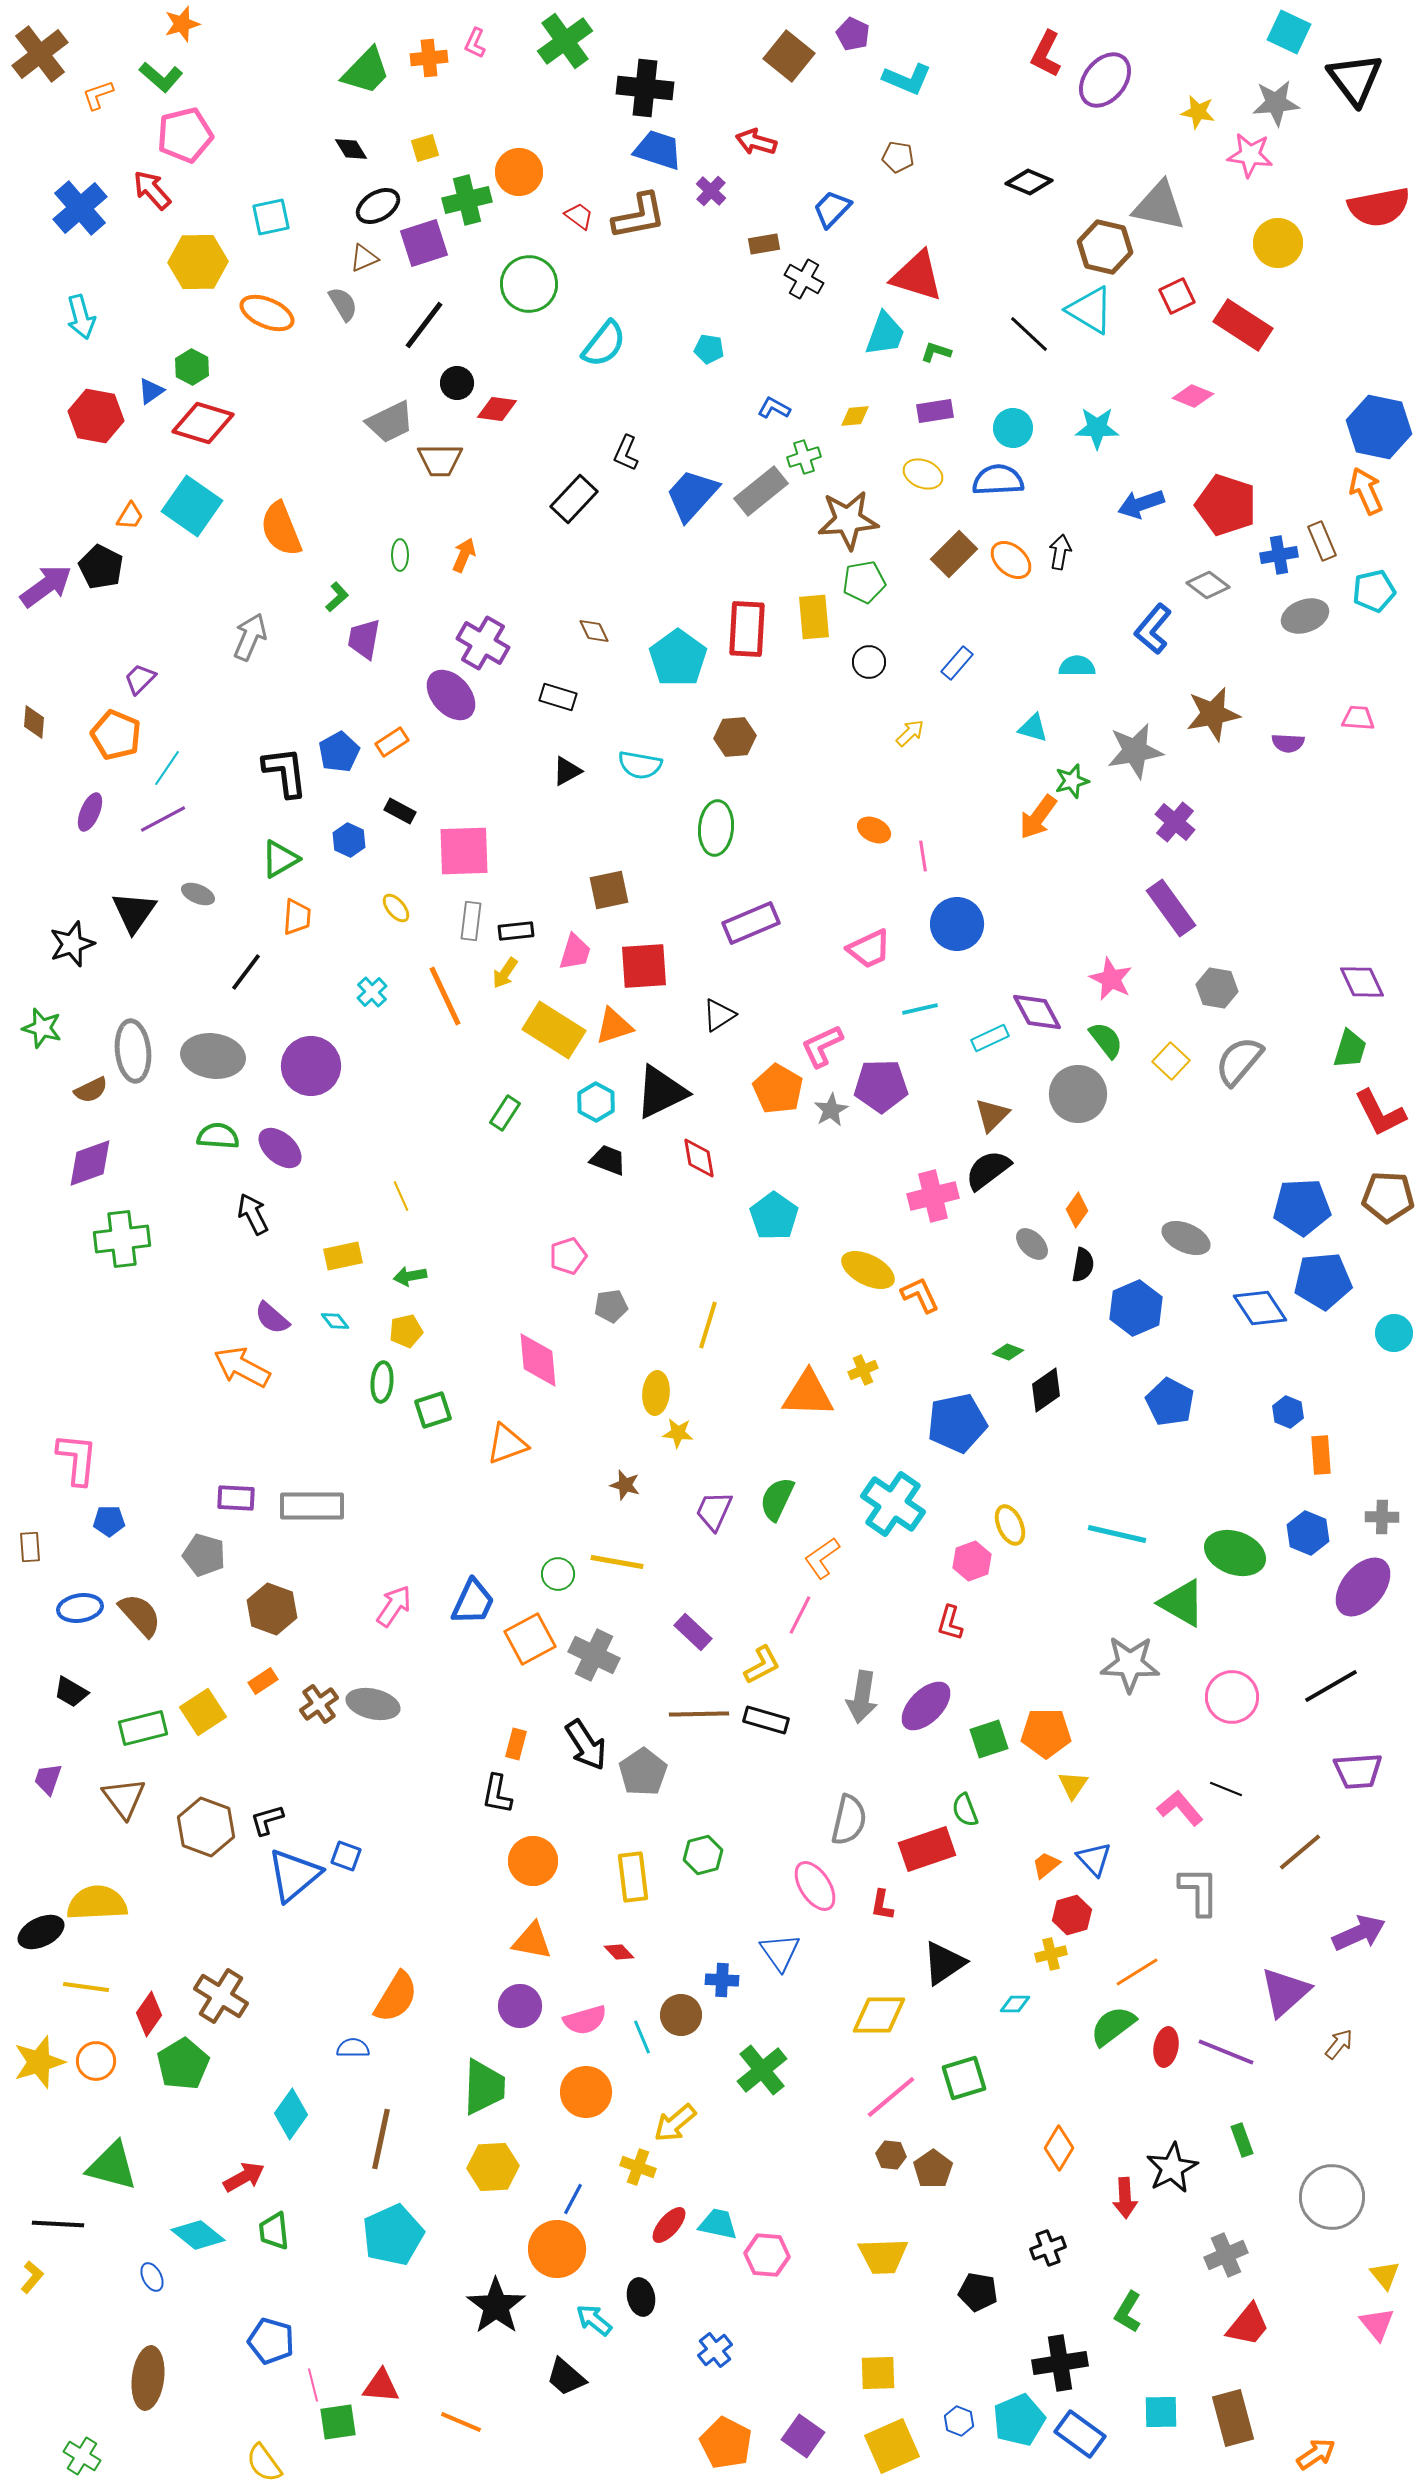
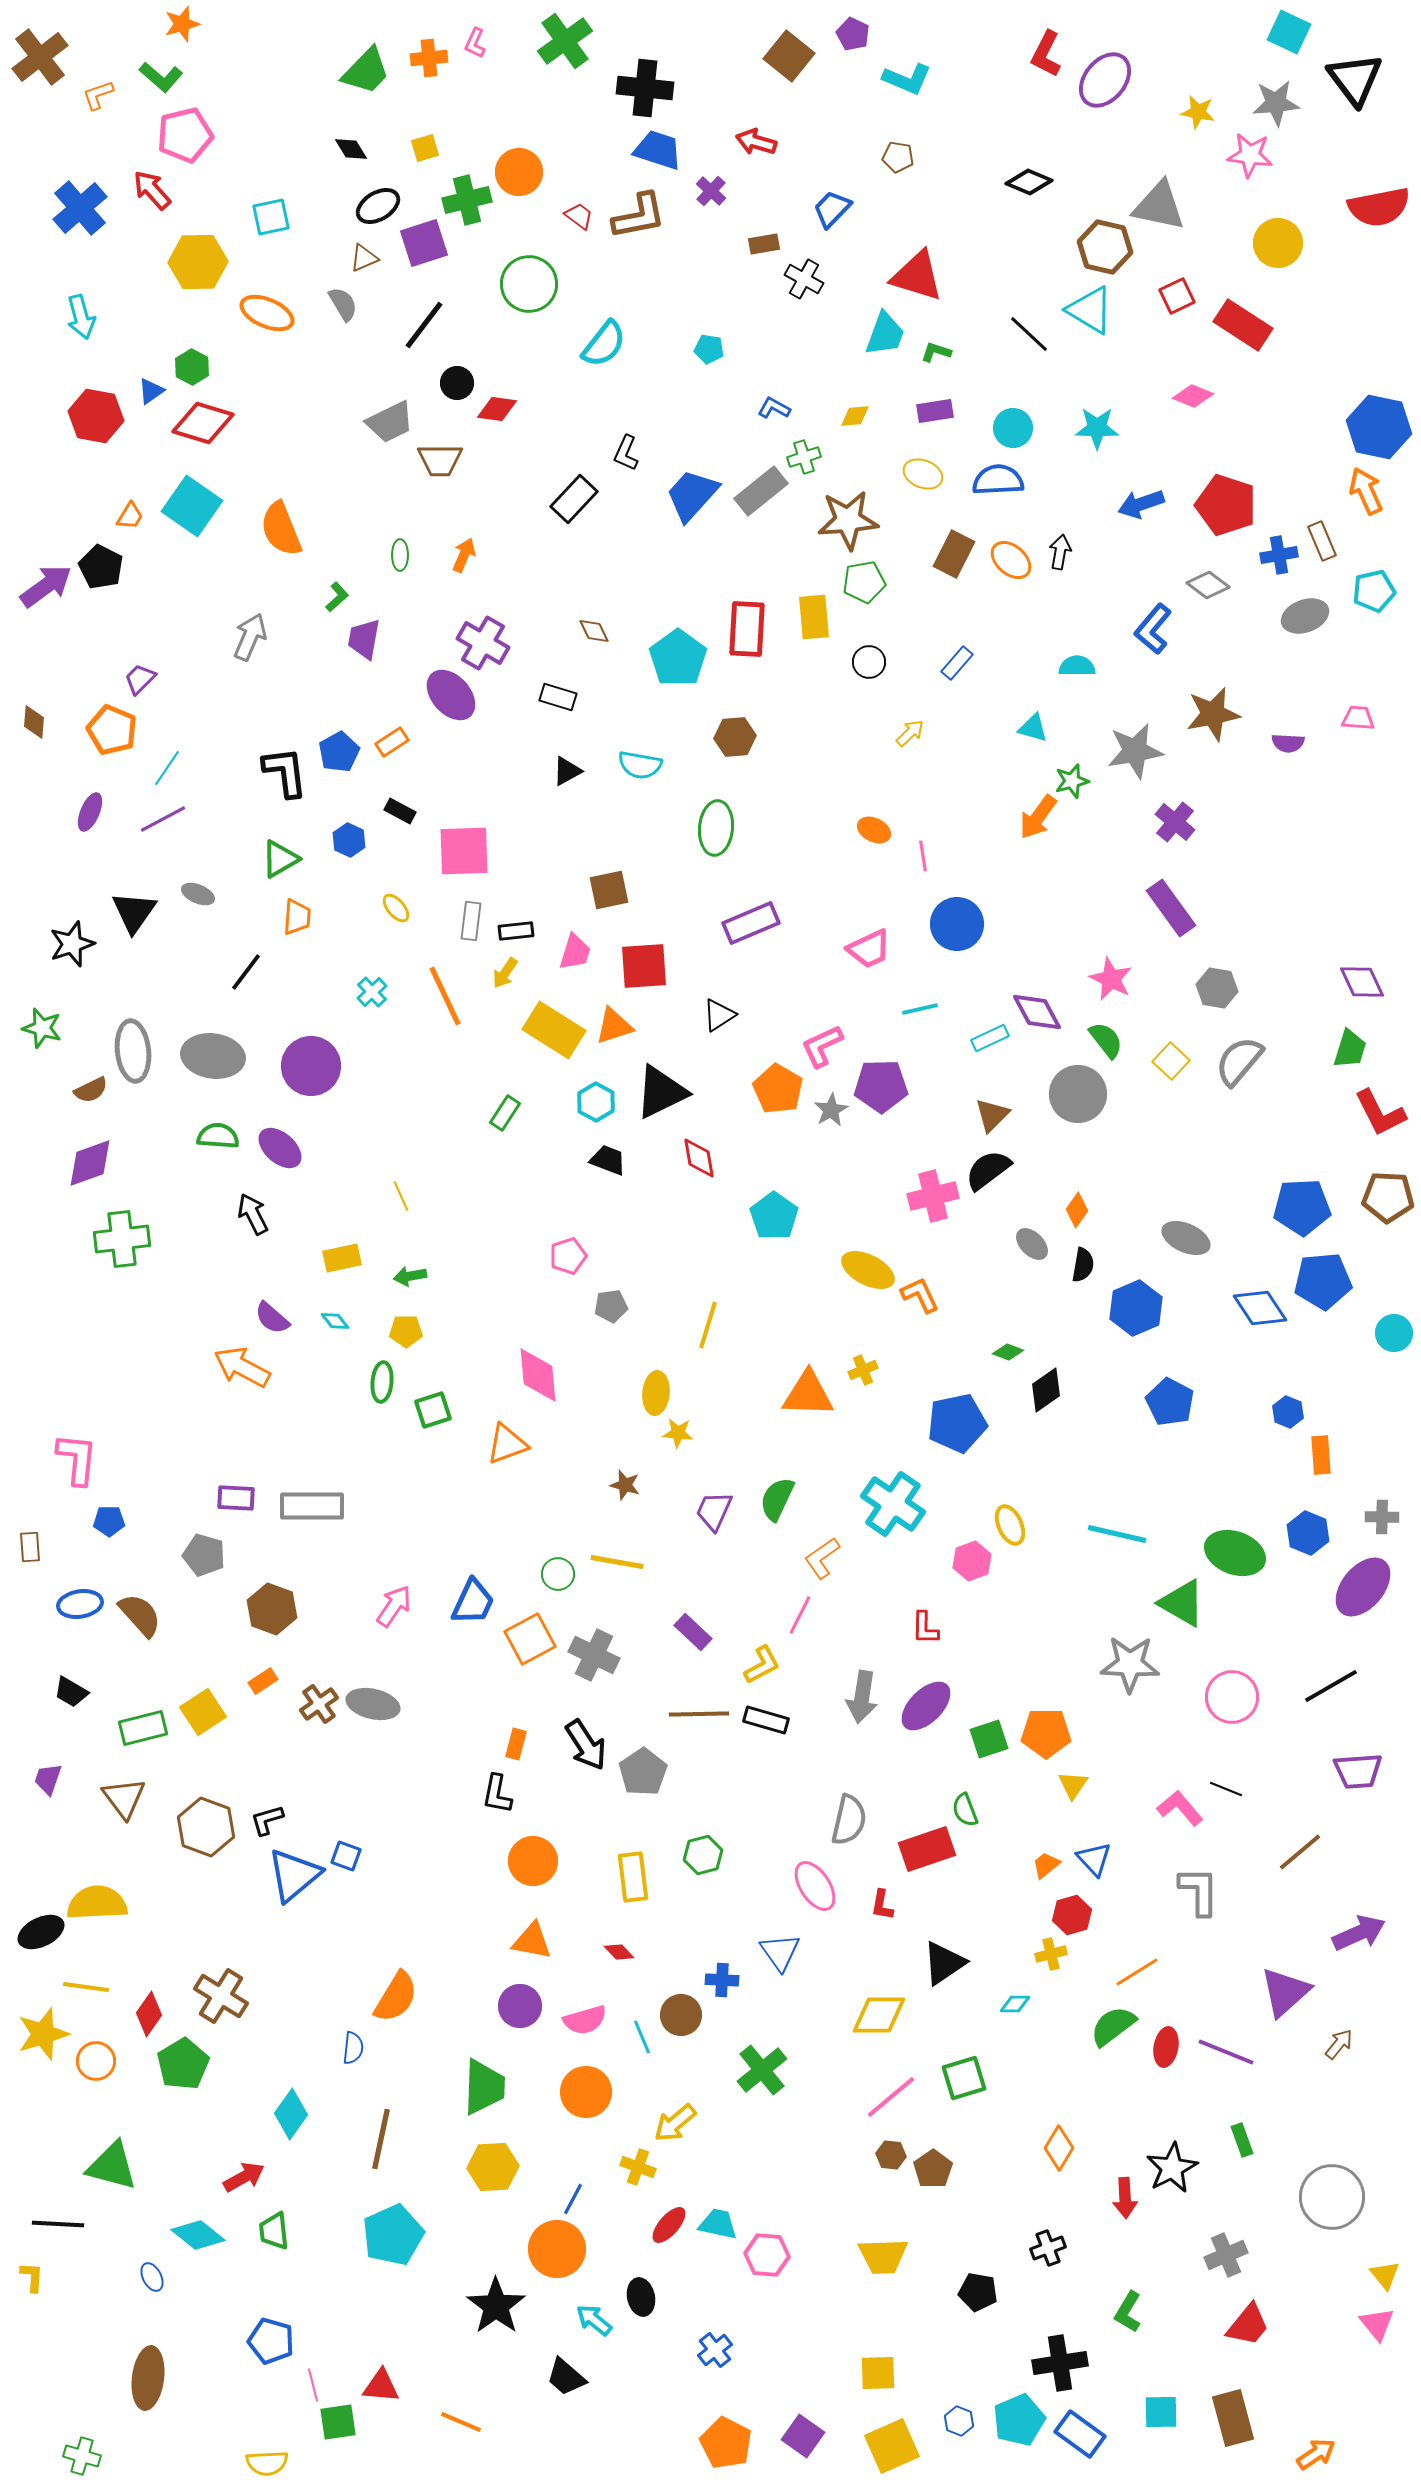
brown cross at (40, 54): moved 3 px down
brown rectangle at (954, 554): rotated 18 degrees counterclockwise
orange pentagon at (116, 735): moved 4 px left, 5 px up
yellow rectangle at (343, 1256): moved 1 px left, 2 px down
yellow pentagon at (406, 1331): rotated 12 degrees clockwise
pink diamond at (538, 1360): moved 15 px down
blue ellipse at (80, 1608): moved 4 px up
red L-shape at (950, 1623): moved 25 px left, 5 px down; rotated 15 degrees counterclockwise
blue semicircle at (353, 2048): rotated 96 degrees clockwise
yellow star at (39, 2062): moved 4 px right, 28 px up
yellow L-shape at (32, 2277): rotated 36 degrees counterclockwise
green cross at (82, 2456): rotated 15 degrees counterclockwise
yellow semicircle at (264, 2463): moved 3 px right; rotated 57 degrees counterclockwise
